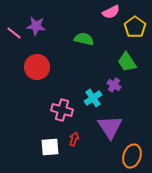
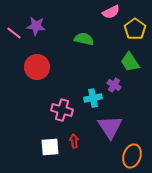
yellow pentagon: moved 2 px down
green trapezoid: moved 3 px right
cyan cross: rotated 24 degrees clockwise
red arrow: moved 2 px down; rotated 24 degrees counterclockwise
